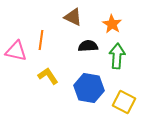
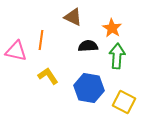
orange star: moved 4 px down
